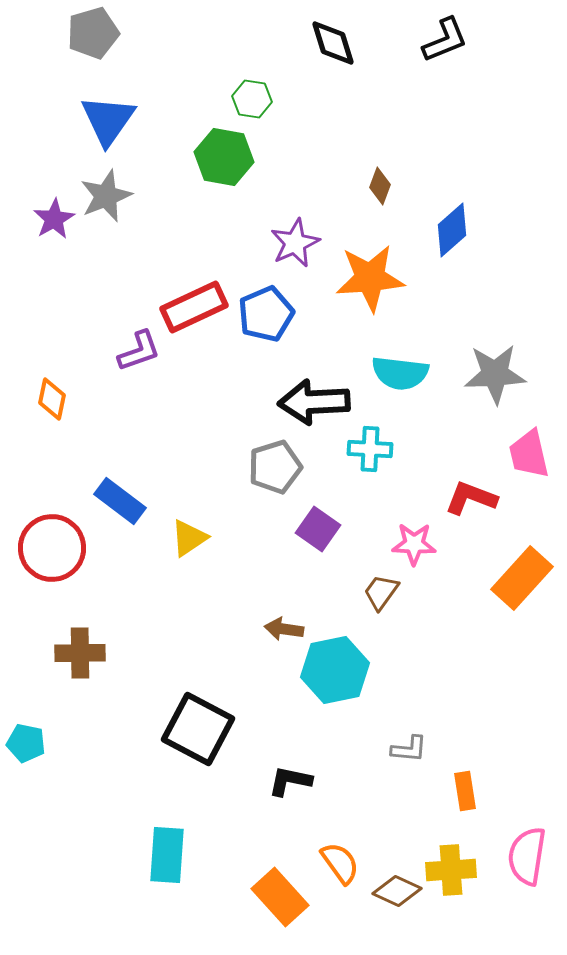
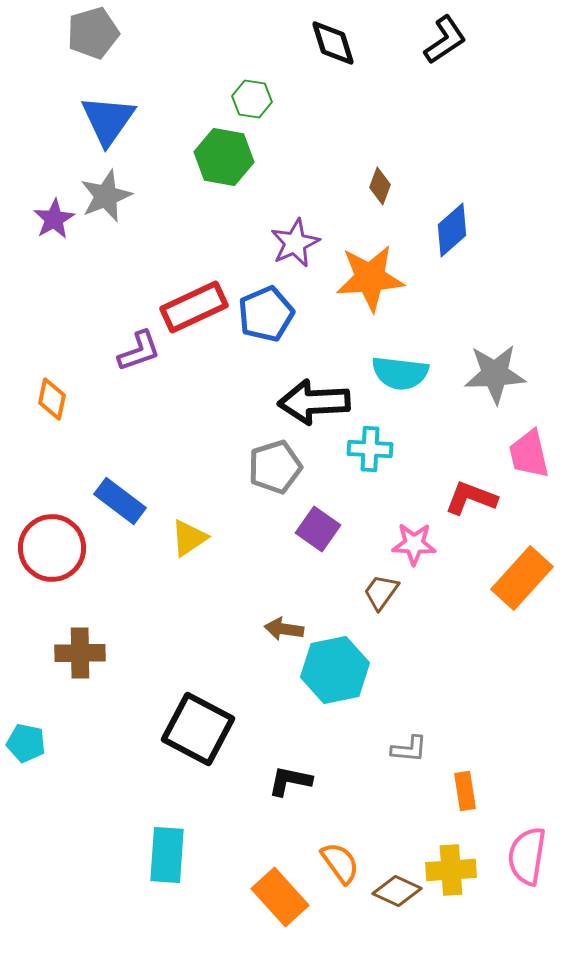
black L-shape at (445, 40): rotated 12 degrees counterclockwise
